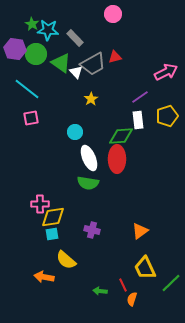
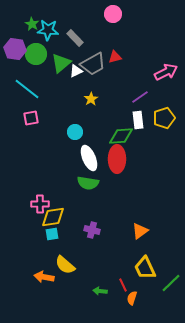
green triangle: rotated 45 degrees clockwise
white triangle: moved 1 px up; rotated 48 degrees clockwise
yellow pentagon: moved 3 px left, 2 px down
yellow semicircle: moved 1 px left, 5 px down
orange semicircle: moved 1 px up
